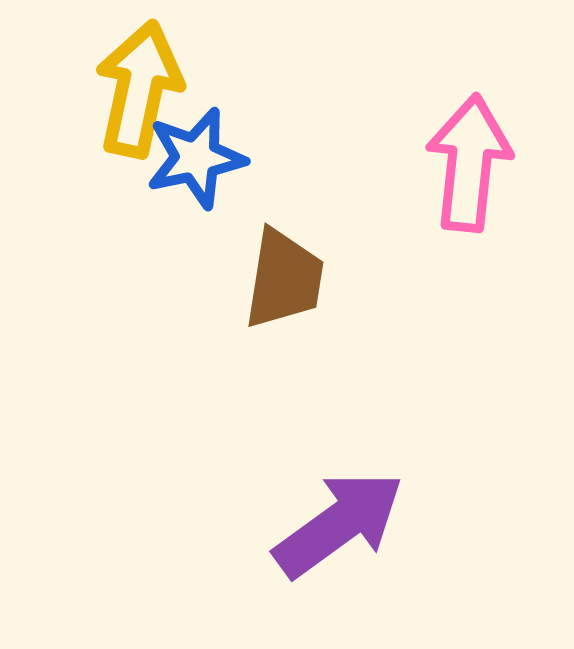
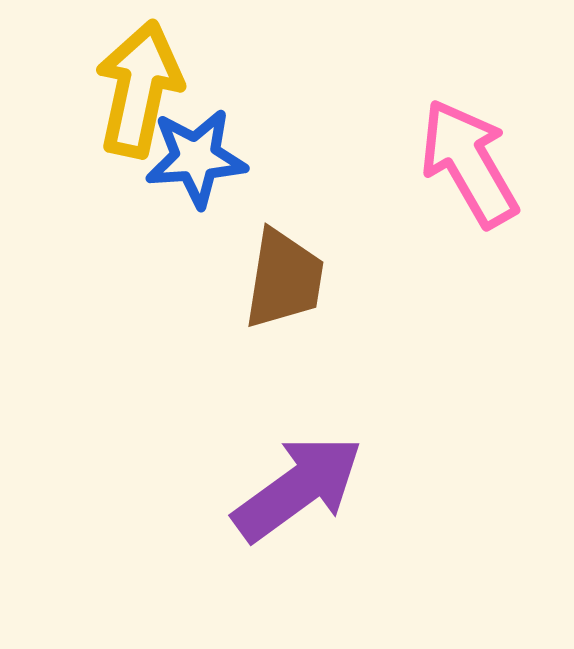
blue star: rotated 8 degrees clockwise
pink arrow: rotated 36 degrees counterclockwise
purple arrow: moved 41 px left, 36 px up
